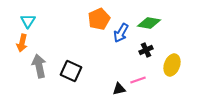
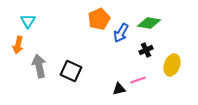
orange arrow: moved 4 px left, 2 px down
